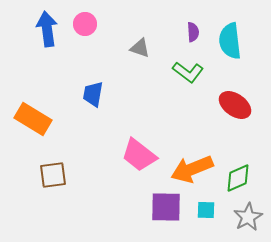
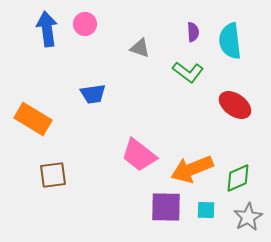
blue trapezoid: rotated 108 degrees counterclockwise
